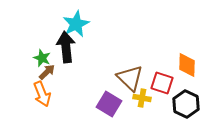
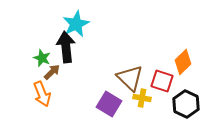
orange diamond: moved 4 px left, 3 px up; rotated 45 degrees clockwise
brown arrow: moved 5 px right
red square: moved 2 px up
